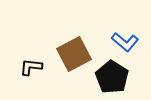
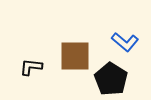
brown square: moved 1 px right, 2 px down; rotated 28 degrees clockwise
black pentagon: moved 1 px left, 2 px down
